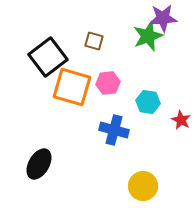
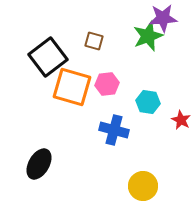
pink hexagon: moved 1 px left, 1 px down
